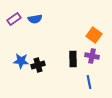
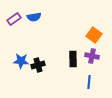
blue semicircle: moved 1 px left, 2 px up
blue line: rotated 16 degrees clockwise
